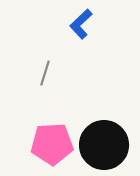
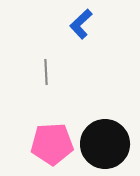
gray line: moved 1 px right, 1 px up; rotated 20 degrees counterclockwise
black circle: moved 1 px right, 1 px up
